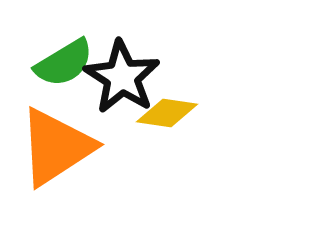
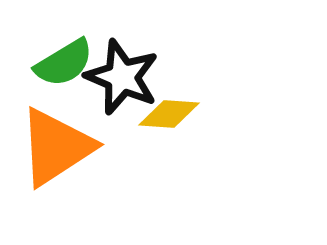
black star: rotated 10 degrees counterclockwise
yellow diamond: moved 2 px right, 1 px down; rotated 4 degrees counterclockwise
